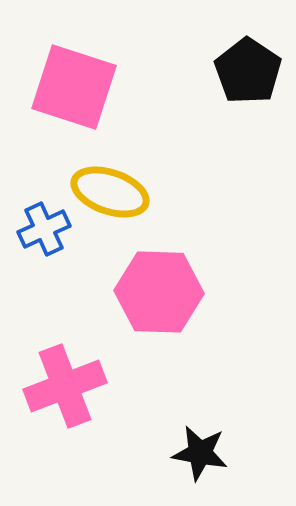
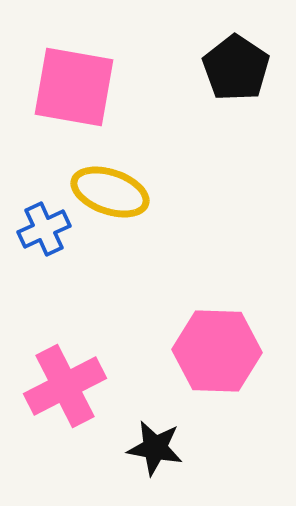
black pentagon: moved 12 px left, 3 px up
pink square: rotated 8 degrees counterclockwise
pink hexagon: moved 58 px right, 59 px down
pink cross: rotated 6 degrees counterclockwise
black star: moved 45 px left, 5 px up
